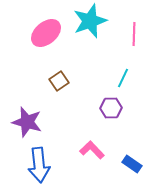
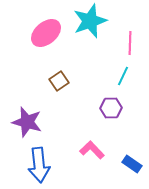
pink line: moved 4 px left, 9 px down
cyan line: moved 2 px up
